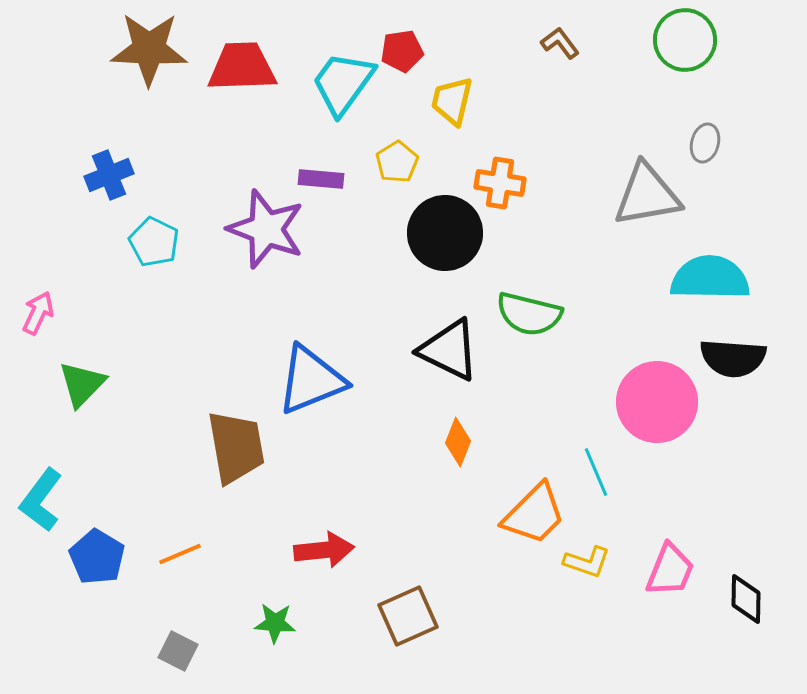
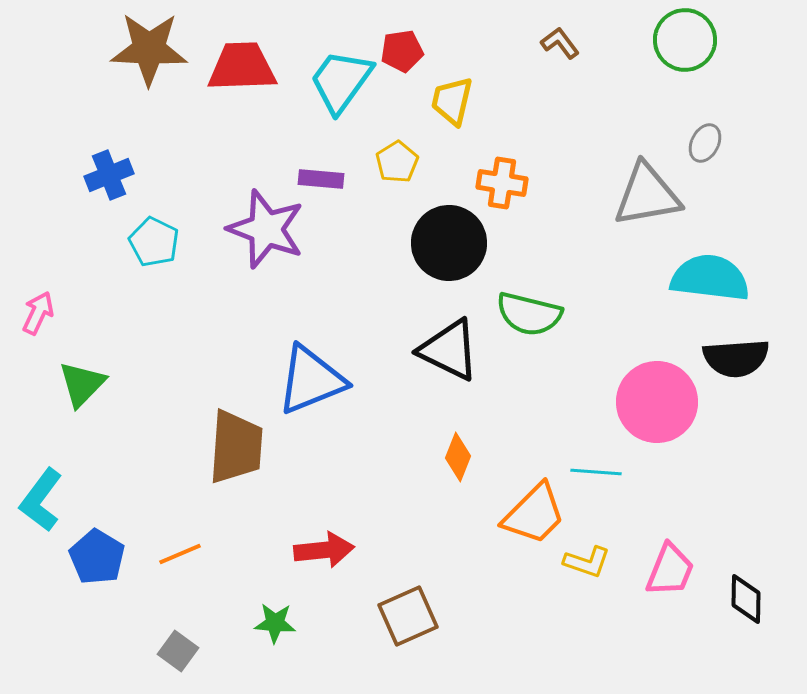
cyan trapezoid: moved 2 px left, 2 px up
gray ellipse: rotated 12 degrees clockwise
orange cross: moved 2 px right
black circle: moved 4 px right, 10 px down
cyan semicircle: rotated 6 degrees clockwise
black semicircle: moved 3 px right; rotated 8 degrees counterclockwise
orange diamond: moved 15 px down
brown trapezoid: rotated 14 degrees clockwise
cyan line: rotated 63 degrees counterclockwise
gray square: rotated 9 degrees clockwise
